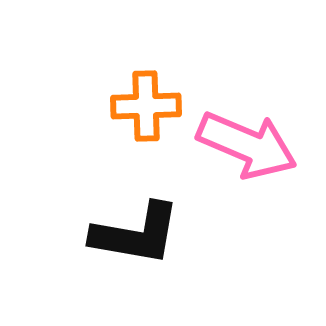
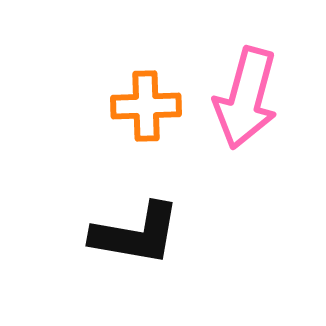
pink arrow: moved 1 px left, 47 px up; rotated 82 degrees clockwise
